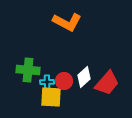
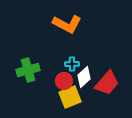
orange L-shape: moved 2 px down
green cross: rotated 20 degrees counterclockwise
cyan cross: moved 25 px right, 18 px up
yellow square: moved 19 px right; rotated 25 degrees counterclockwise
